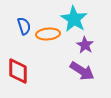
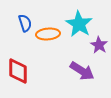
cyan star: moved 5 px right, 5 px down
blue semicircle: moved 1 px right, 3 px up
purple star: moved 14 px right
